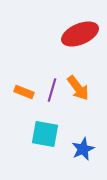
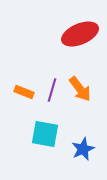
orange arrow: moved 2 px right, 1 px down
